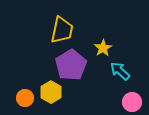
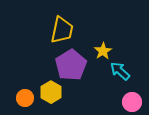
yellow star: moved 3 px down
